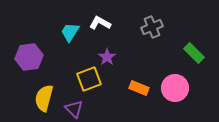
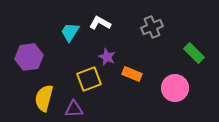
purple star: rotated 12 degrees counterclockwise
orange rectangle: moved 7 px left, 14 px up
purple triangle: rotated 48 degrees counterclockwise
